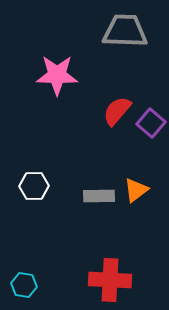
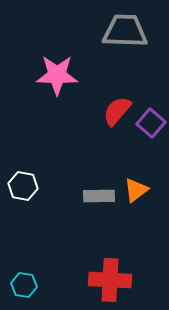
white hexagon: moved 11 px left; rotated 12 degrees clockwise
